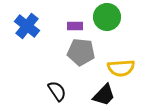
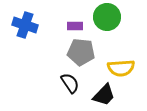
blue cross: moved 2 px left, 1 px up; rotated 20 degrees counterclockwise
black semicircle: moved 13 px right, 8 px up
